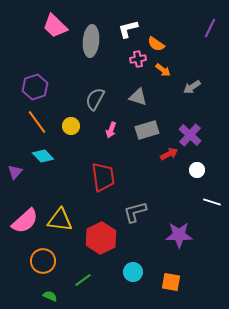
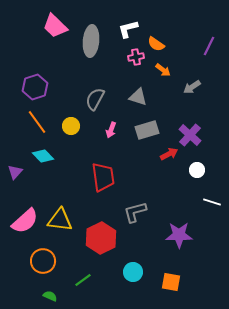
purple line: moved 1 px left, 18 px down
pink cross: moved 2 px left, 2 px up
